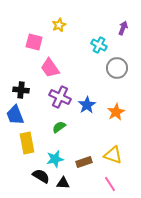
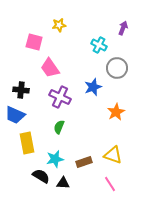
yellow star: rotated 16 degrees clockwise
blue star: moved 6 px right, 18 px up; rotated 12 degrees clockwise
blue trapezoid: rotated 45 degrees counterclockwise
green semicircle: rotated 32 degrees counterclockwise
